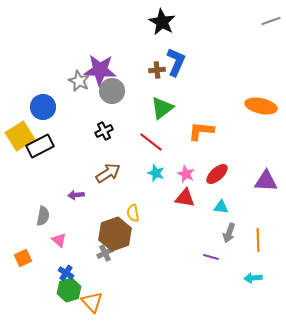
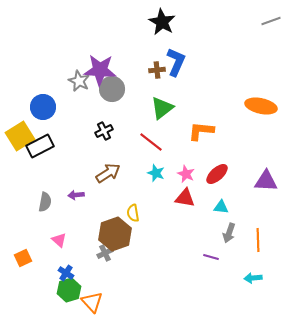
gray circle: moved 2 px up
gray semicircle: moved 2 px right, 14 px up
